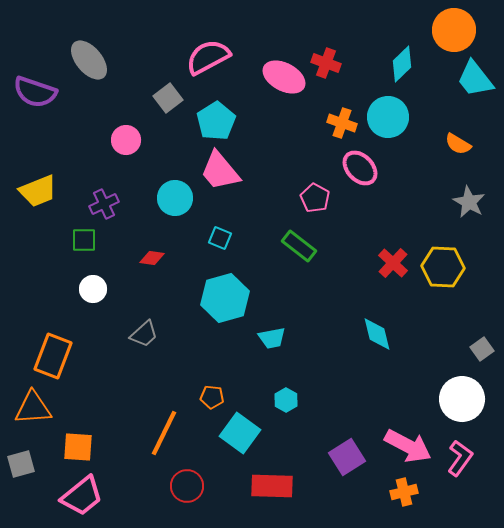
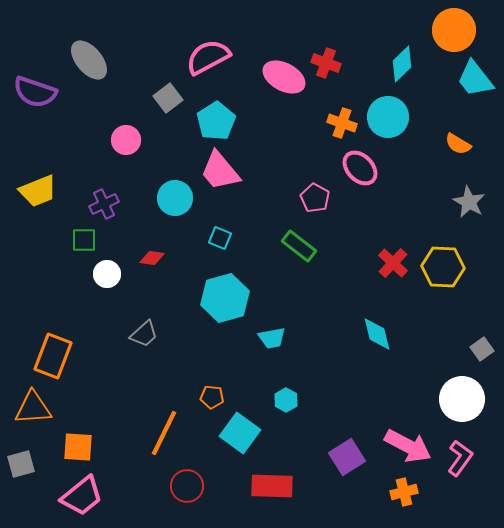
white circle at (93, 289): moved 14 px right, 15 px up
